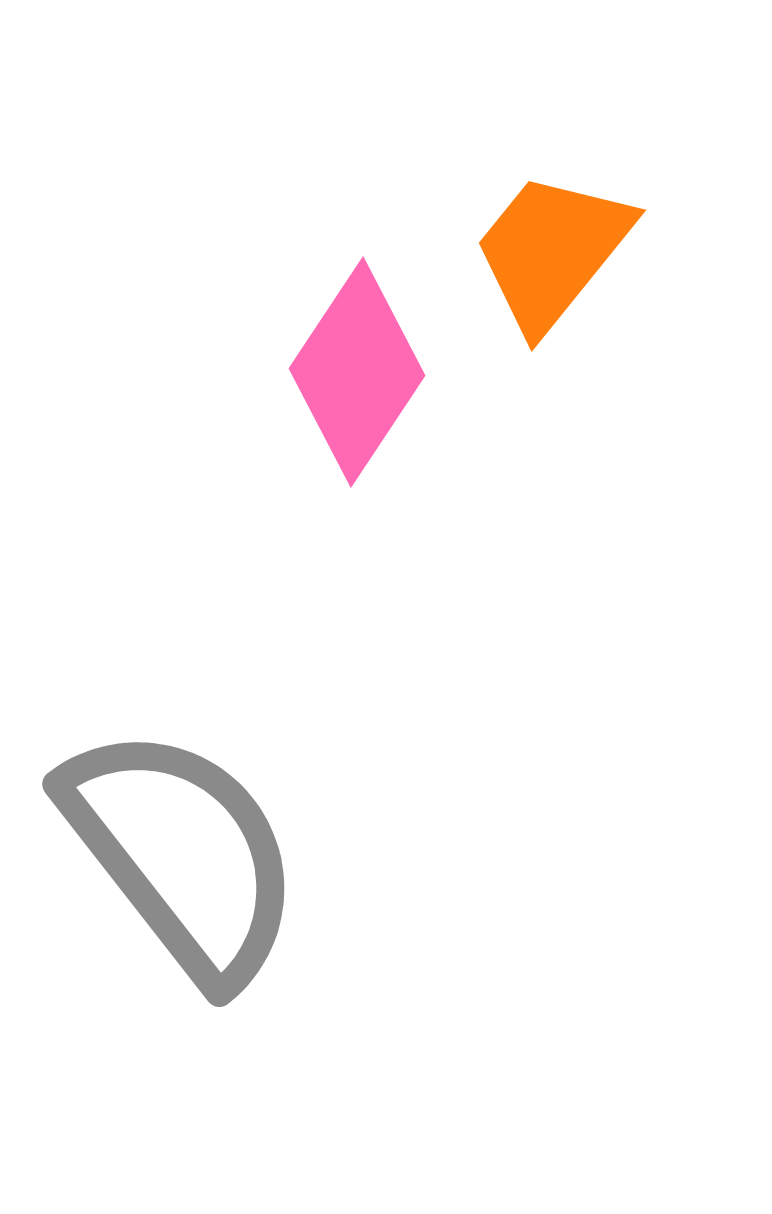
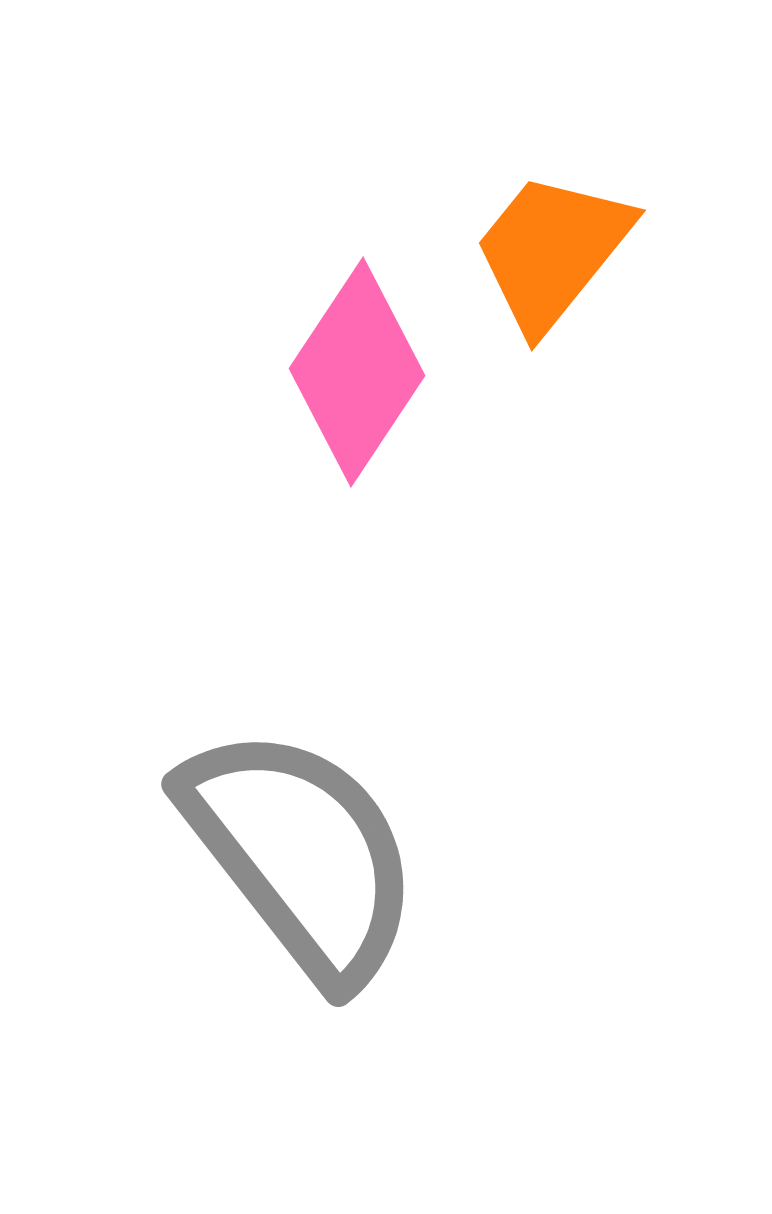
gray semicircle: moved 119 px right
